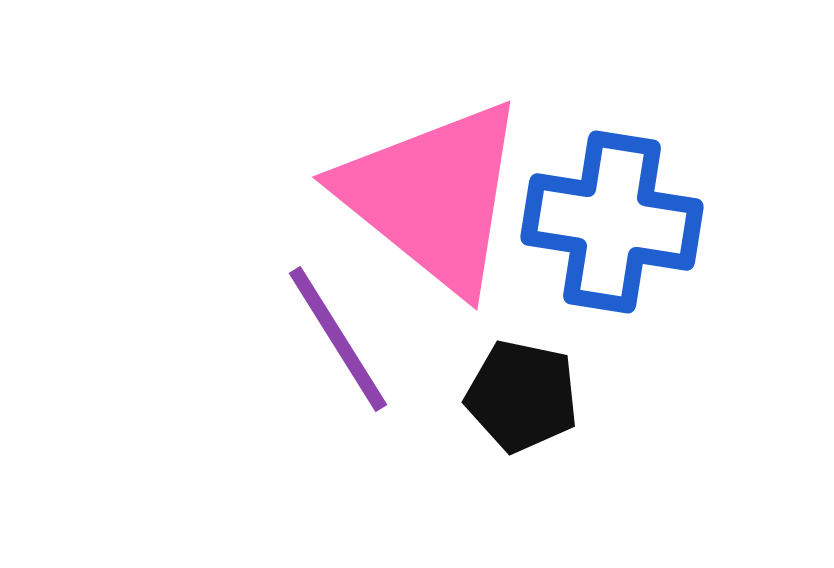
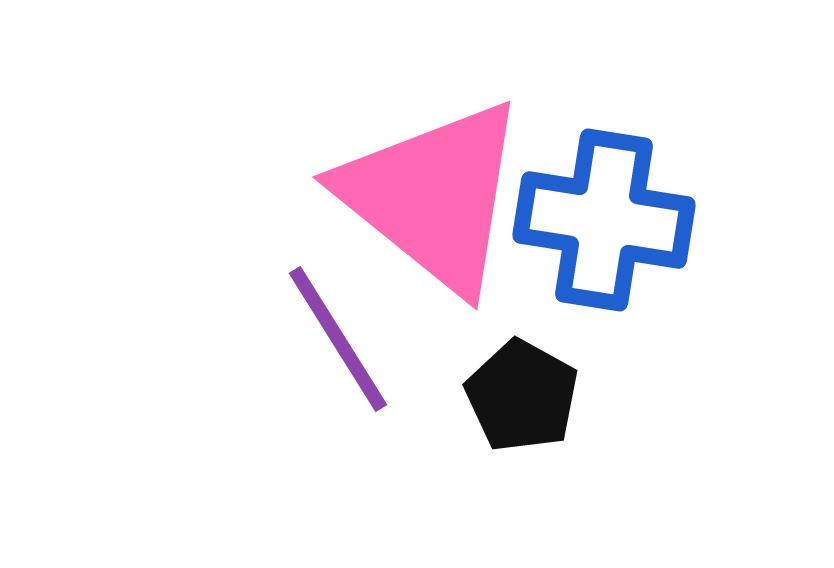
blue cross: moved 8 px left, 2 px up
black pentagon: rotated 17 degrees clockwise
